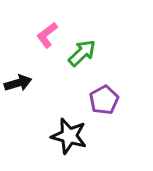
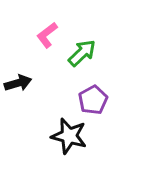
purple pentagon: moved 11 px left
